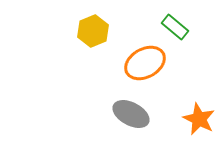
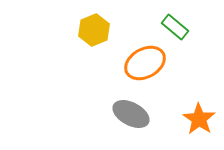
yellow hexagon: moved 1 px right, 1 px up
orange star: rotated 8 degrees clockwise
